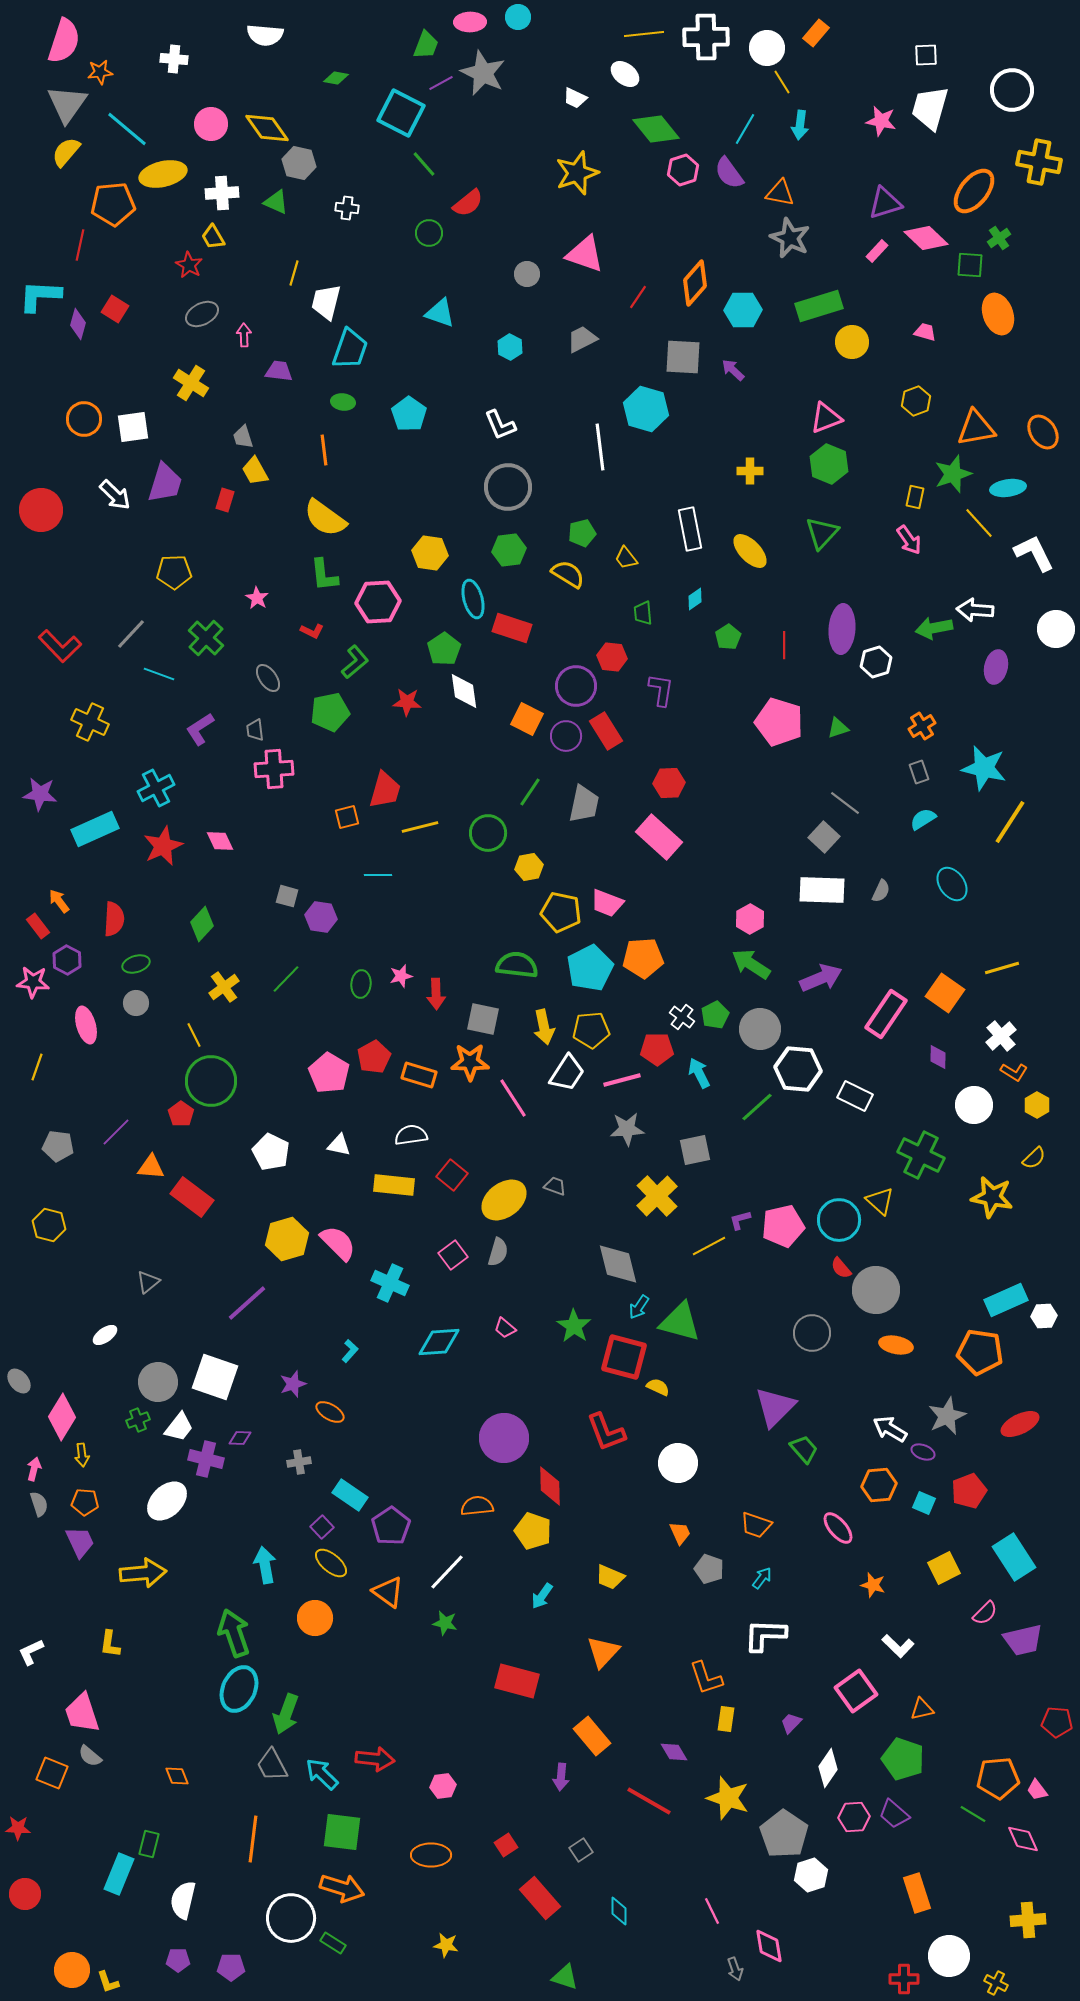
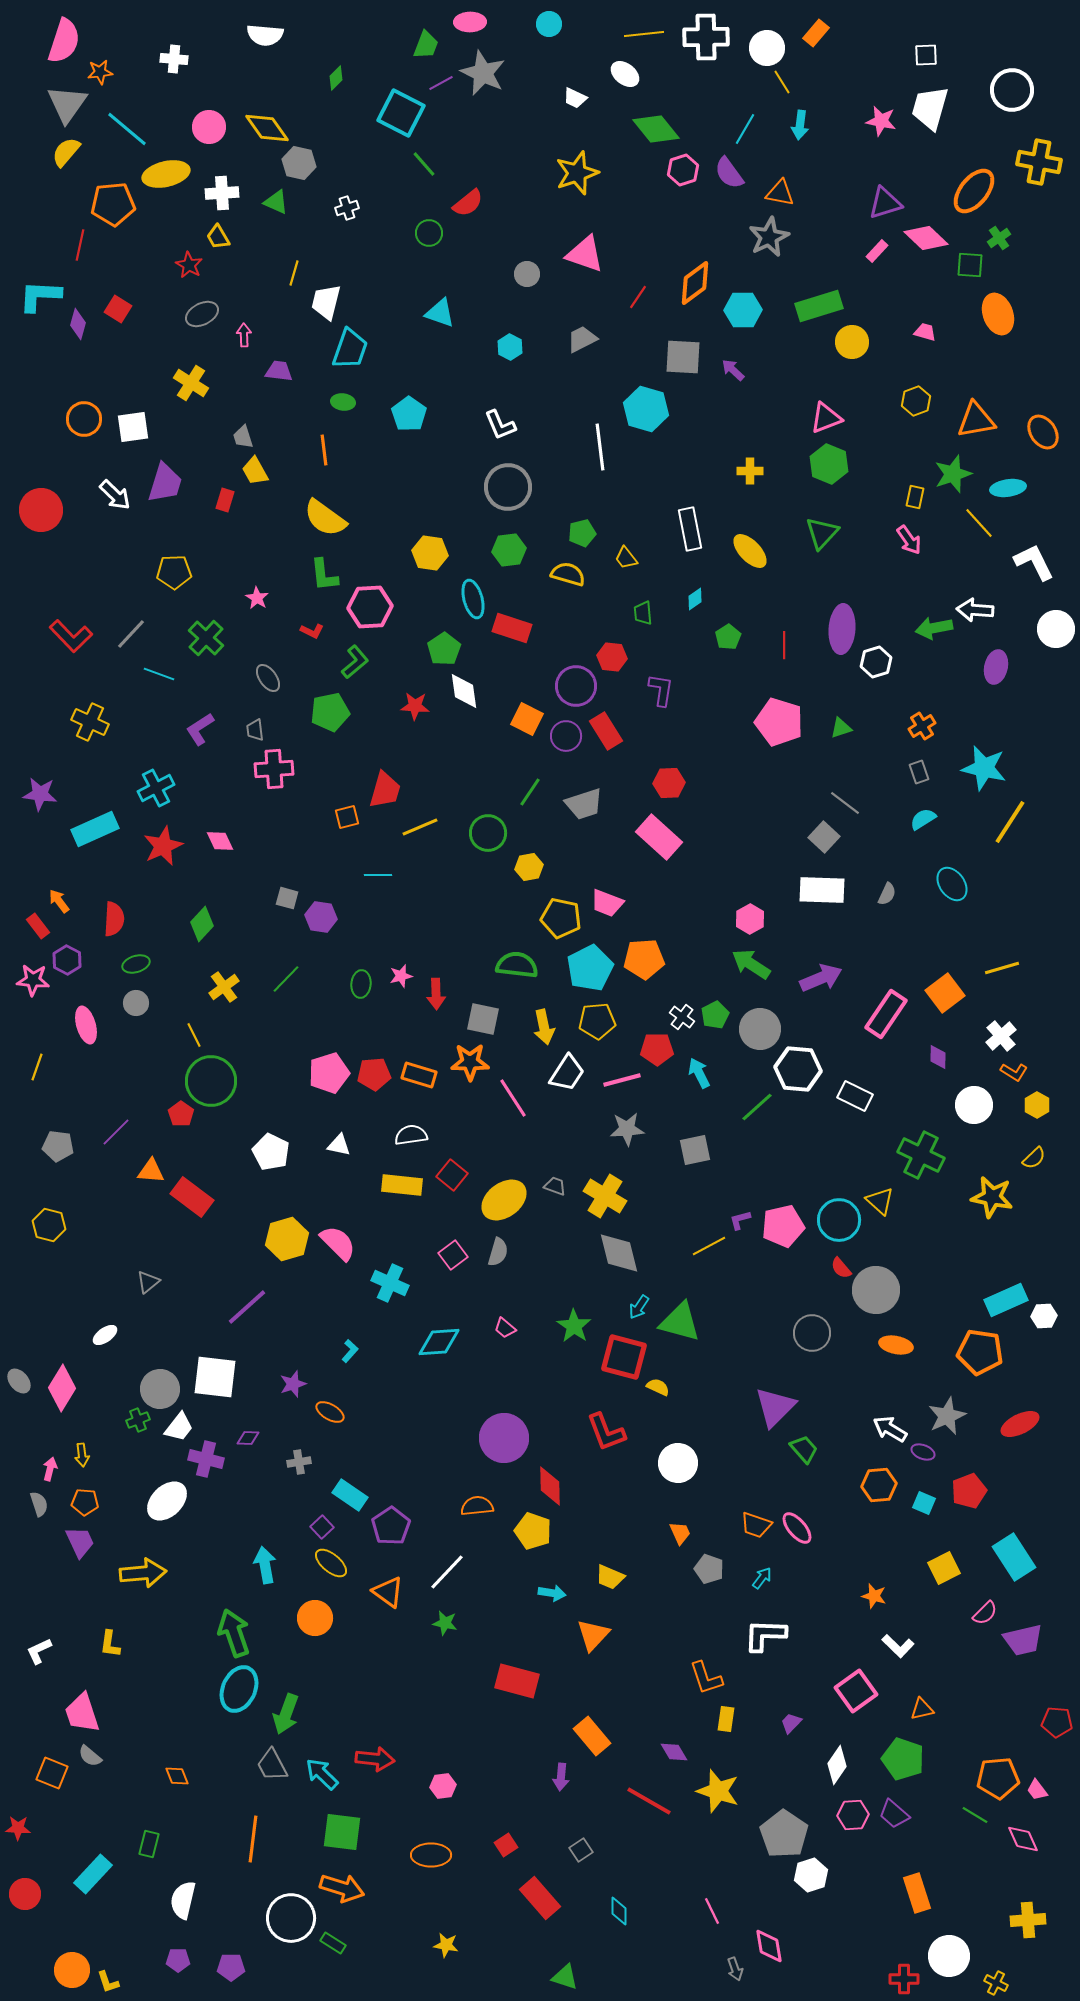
cyan circle at (518, 17): moved 31 px right, 7 px down
green diamond at (336, 78): rotated 55 degrees counterclockwise
pink circle at (211, 124): moved 2 px left, 3 px down
yellow ellipse at (163, 174): moved 3 px right
white cross at (347, 208): rotated 25 degrees counterclockwise
yellow trapezoid at (213, 237): moved 5 px right
gray star at (790, 238): moved 21 px left, 1 px up; rotated 21 degrees clockwise
orange diamond at (695, 283): rotated 12 degrees clockwise
red square at (115, 309): moved 3 px right
orange triangle at (976, 428): moved 8 px up
white L-shape at (1034, 553): moved 9 px down
yellow semicircle at (568, 574): rotated 16 degrees counterclockwise
pink hexagon at (378, 602): moved 8 px left, 5 px down
red L-shape at (60, 646): moved 11 px right, 10 px up
red star at (407, 702): moved 8 px right, 4 px down
green triangle at (838, 728): moved 3 px right
gray trapezoid at (584, 804): rotated 60 degrees clockwise
yellow line at (420, 827): rotated 9 degrees counterclockwise
gray semicircle at (881, 891): moved 6 px right, 3 px down
gray square at (287, 896): moved 2 px down
yellow pentagon at (561, 912): moved 6 px down
orange pentagon at (643, 958): moved 1 px right, 1 px down
pink star at (33, 982): moved 2 px up
orange square at (945, 993): rotated 18 degrees clockwise
yellow pentagon at (591, 1030): moved 6 px right, 9 px up
red pentagon at (374, 1057): moved 17 px down; rotated 24 degrees clockwise
pink pentagon at (329, 1073): rotated 24 degrees clockwise
orange triangle at (151, 1167): moved 4 px down
yellow rectangle at (394, 1185): moved 8 px right
yellow cross at (657, 1196): moved 52 px left; rotated 15 degrees counterclockwise
gray diamond at (618, 1264): moved 1 px right, 11 px up
purple line at (247, 1303): moved 4 px down
white square at (215, 1377): rotated 12 degrees counterclockwise
gray circle at (158, 1382): moved 2 px right, 7 px down
pink diamond at (62, 1417): moved 29 px up
purple diamond at (240, 1438): moved 8 px right
pink arrow at (34, 1469): moved 16 px right
pink ellipse at (838, 1528): moved 41 px left
orange star at (873, 1585): moved 1 px right, 11 px down
cyan arrow at (542, 1596): moved 10 px right, 3 px up; rotated 116 degrees counterclockwise
white L-shape at (31, 1652): moved 8 px right, 1 px up
orange triangle at (603, 1652): moved 10 px left, 17 px up
white diamond at (828, 1768): moved 9 px right, 3 px up
yellow star at (728, 1798): moved 10 px left, 7 px up
green line at (973, 1814): moved 2 px right, 1 px down
pink hexagon at (854, 1817): moved 1 px left, 2 px up
cyan rectangle at (119, 1874): moved 26 px left; rotated 21 degrees clockwise
